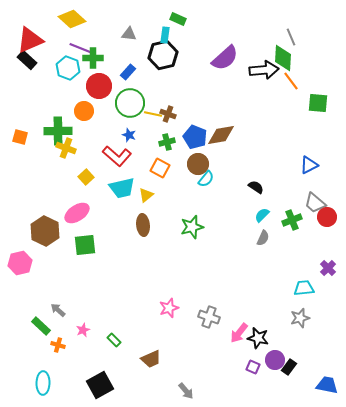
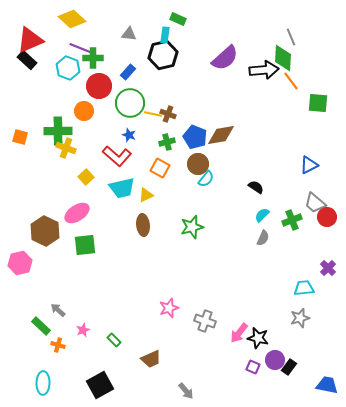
yellow triangle at (146, 195): rotated 14 degrees clockwise
gray cross at (209, 317): moved 4 px left, 4 px down
